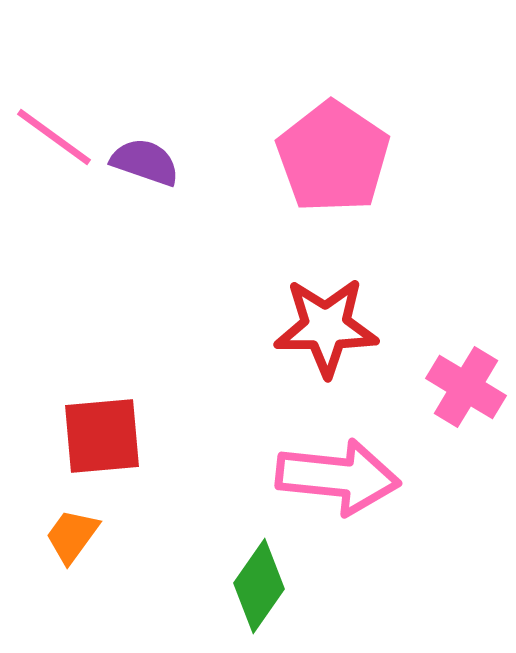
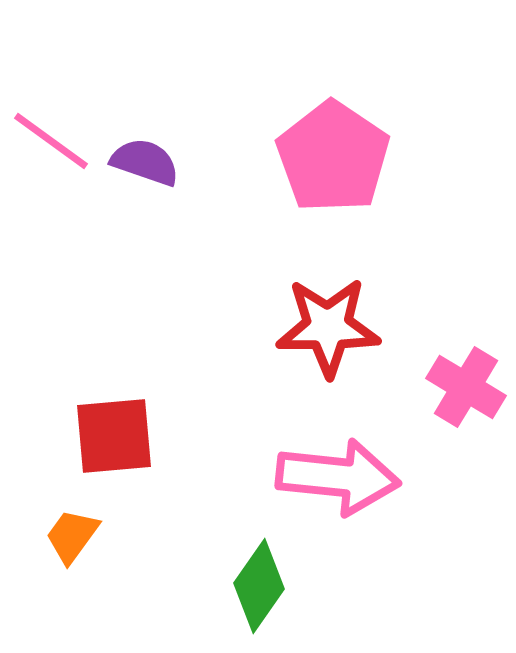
pink line: moved 3 px left, 4 px down
red star: moved 2 px right
red square: moved 12 px right
